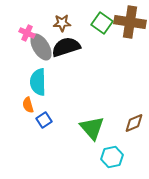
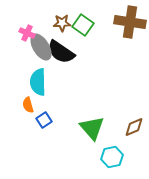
green square: moved 19 px left, 2 px down
black semicircle: moved 5 px left, 5 px down; rotated 128 degrees counterclockwise
brown diamond: moved 4 px down
